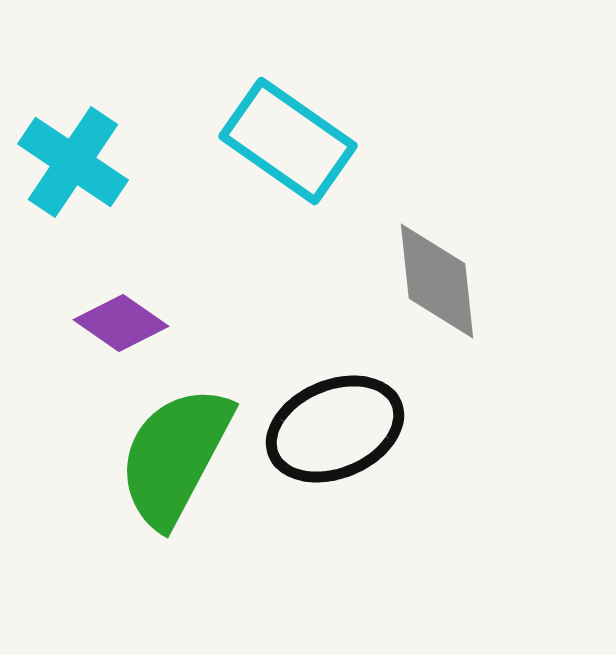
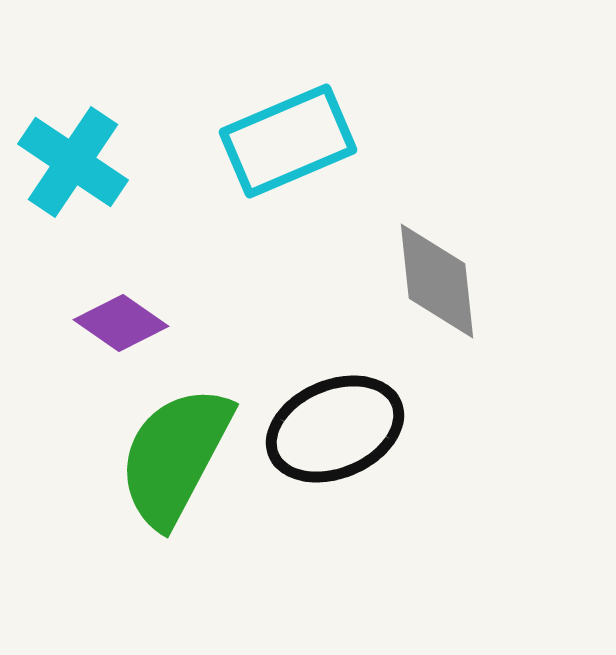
cyan rectangle: rotated 58 degrees counterclockwise
